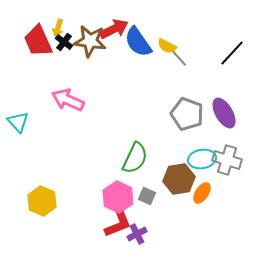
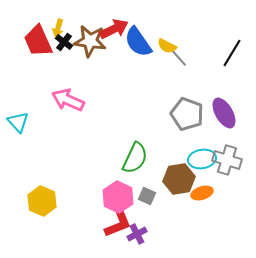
black line: rotated 12 degrees counterclockwise
orange ellipse: rotated 40 degrees clockwise
